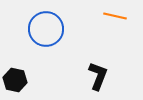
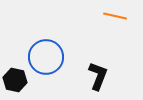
blue circle: moved 28 px down
